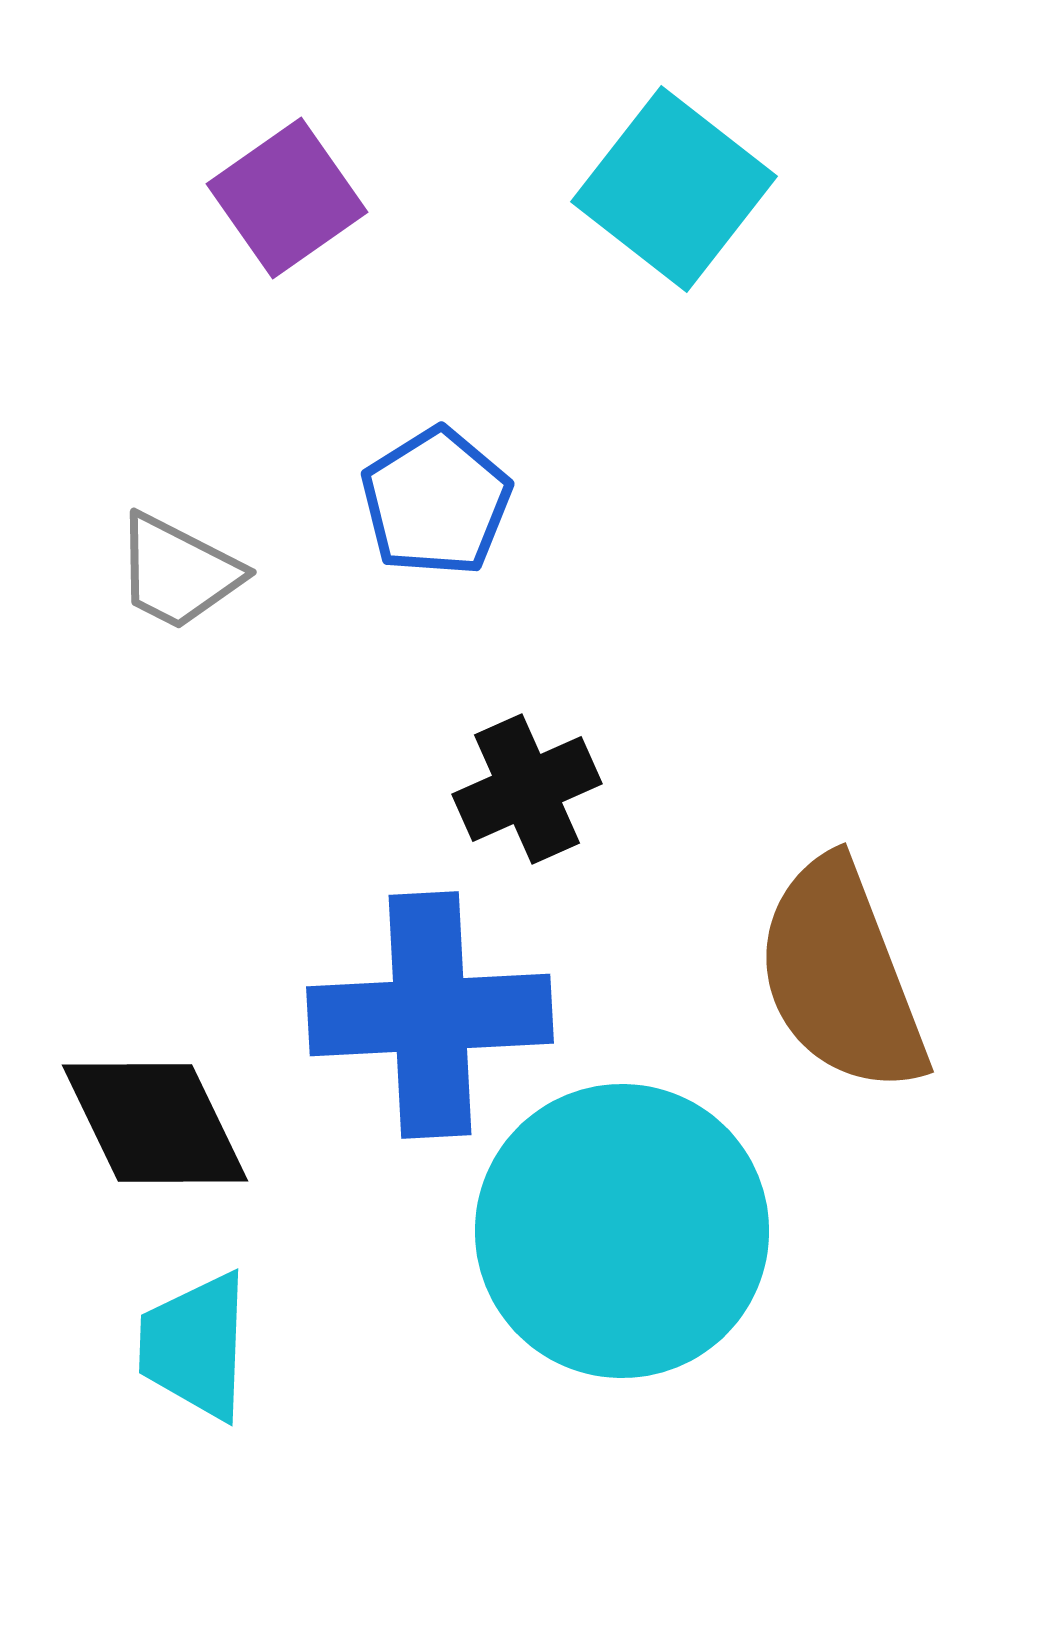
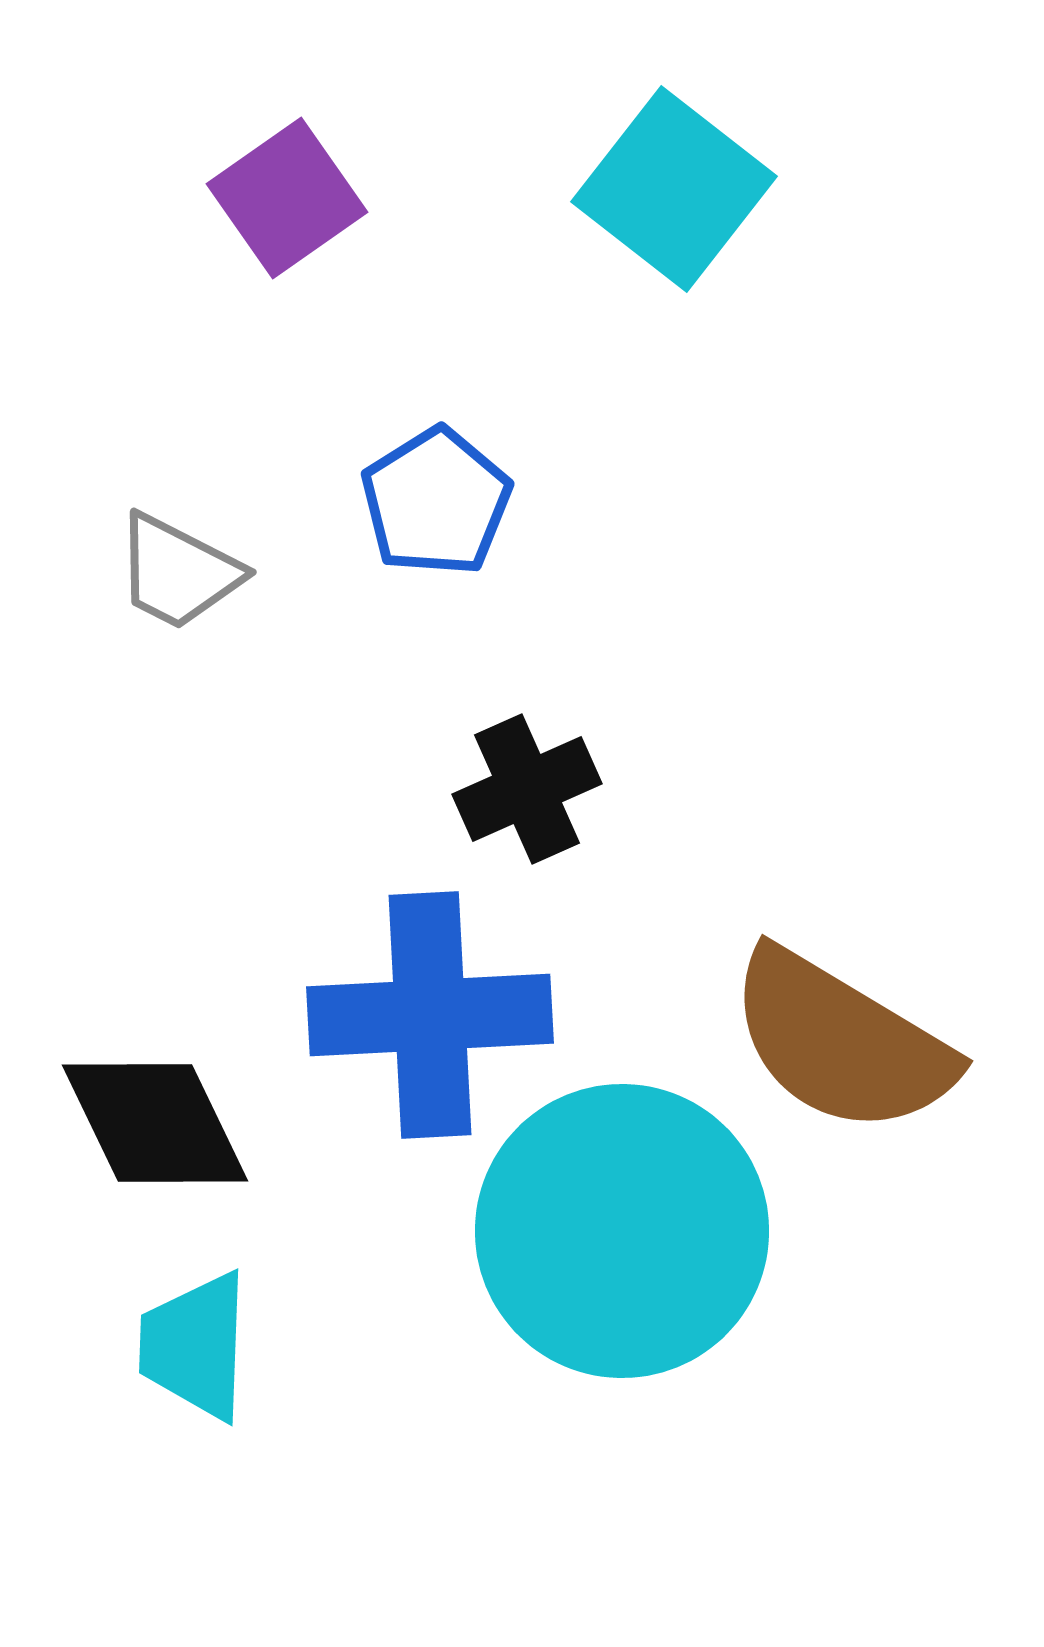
brown semicircle: moved 66 px down; rotated 38 degrees counterclockwise
